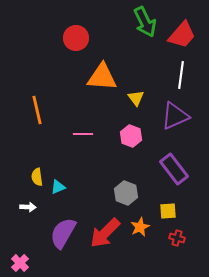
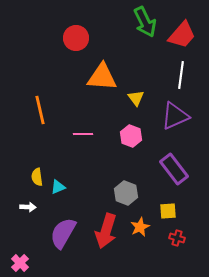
orange line: moved 3 px right
red arrow: moved 1 px right, 2 px up; rotated 28 degrees counterclockwise
